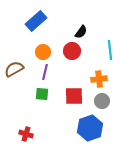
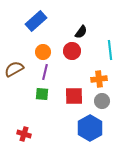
blue hexagon: rotated 10 degrees counterclockwise
red cross: moved 2 px left
